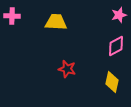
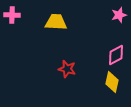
pink cross: moved 1 px up
pink diamond: moved 9 px down
